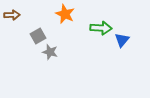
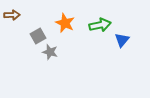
orange star: moved 9 px down
green arrow: moved 1 px left, 3 px up; rotated 15 degrees counterclockwise
